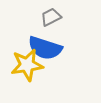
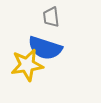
gray trapezoid: rotated 70 degrees counterclockwise
